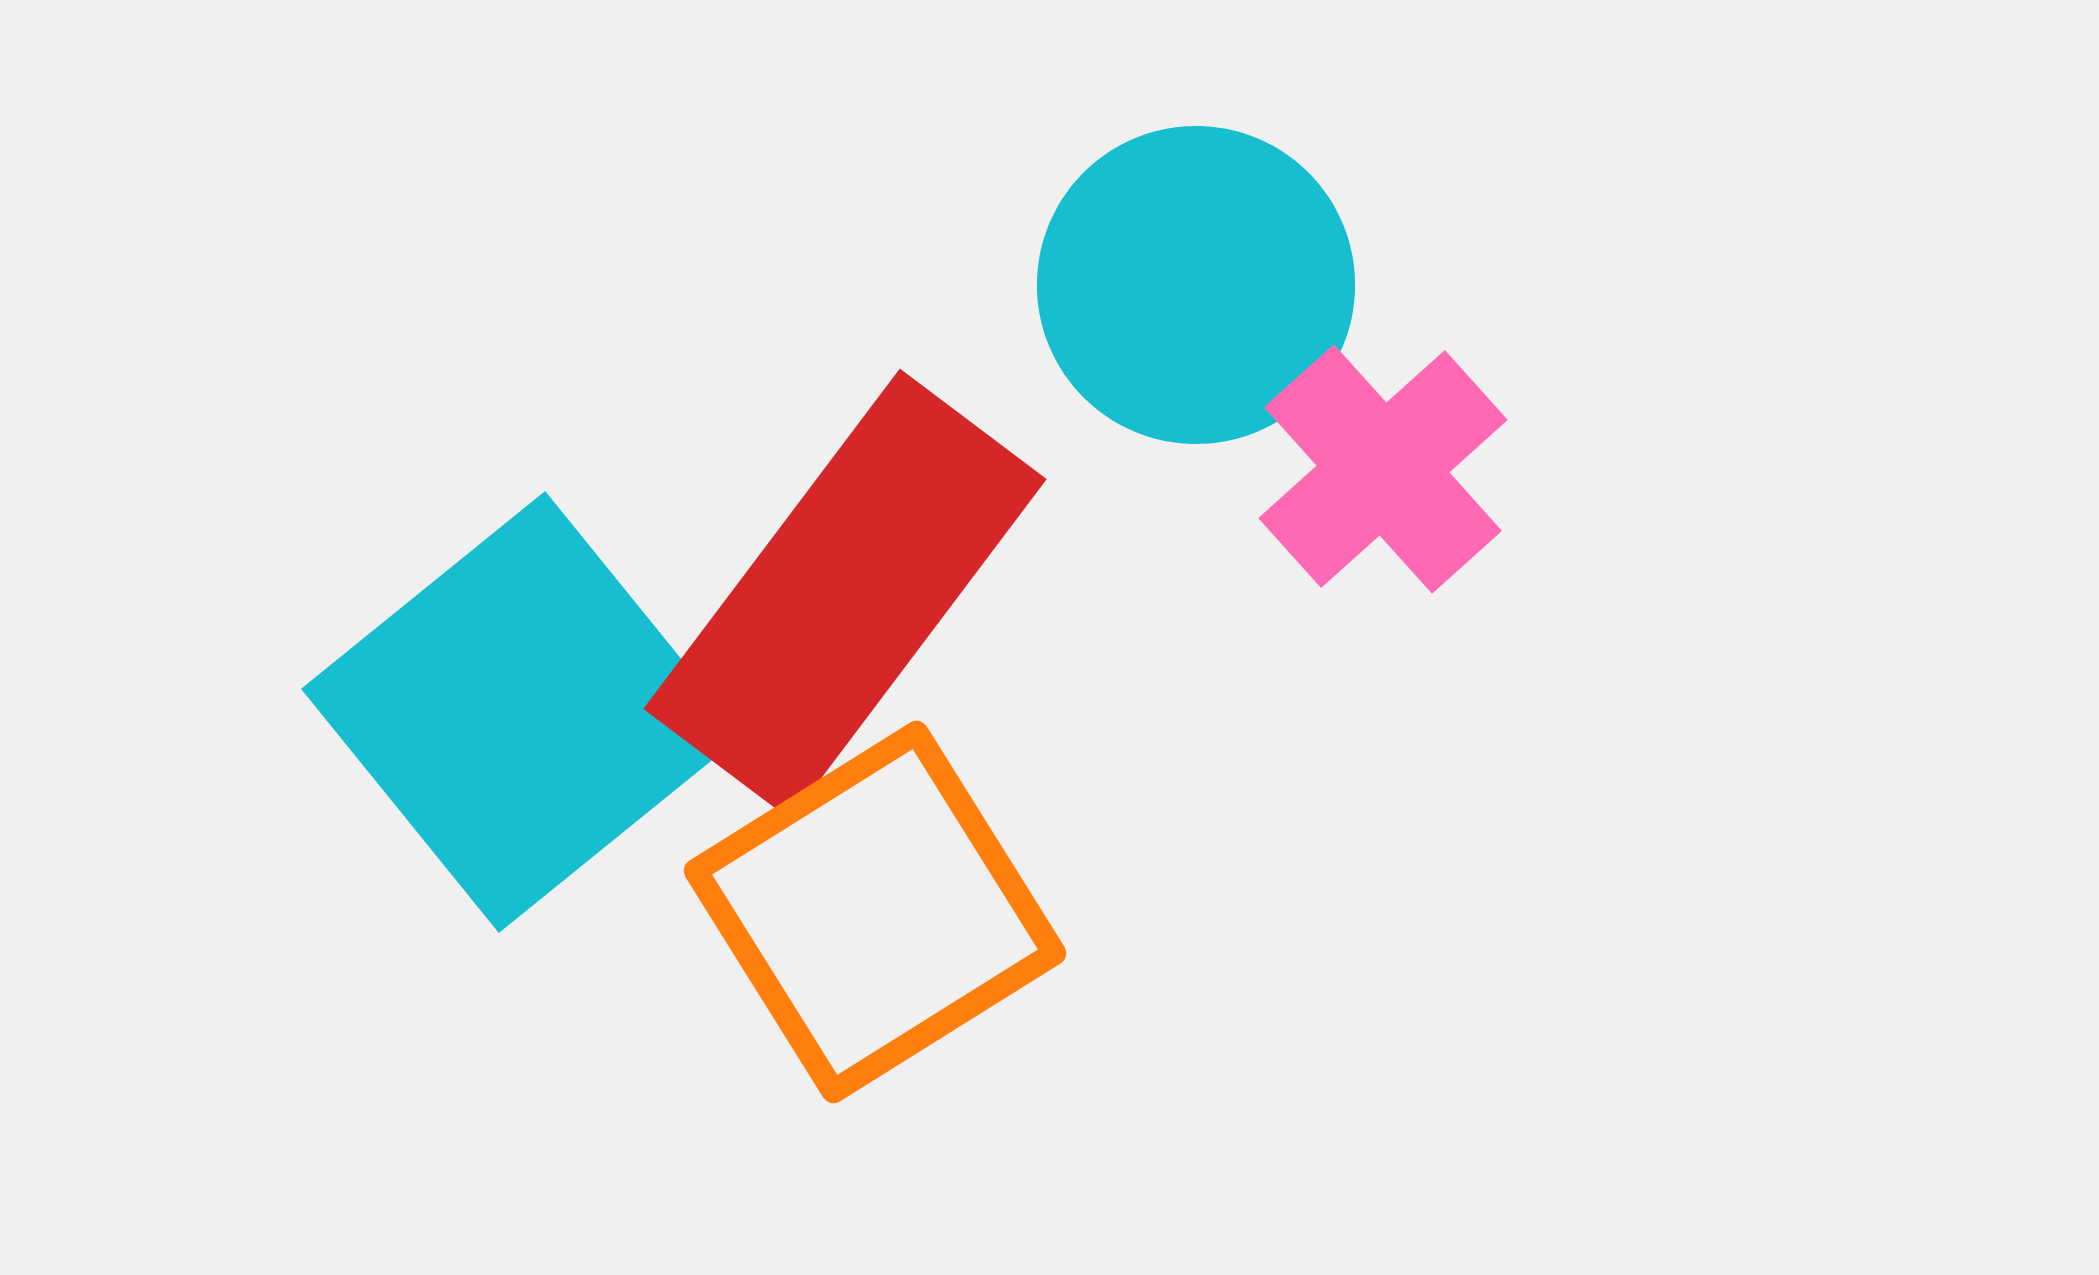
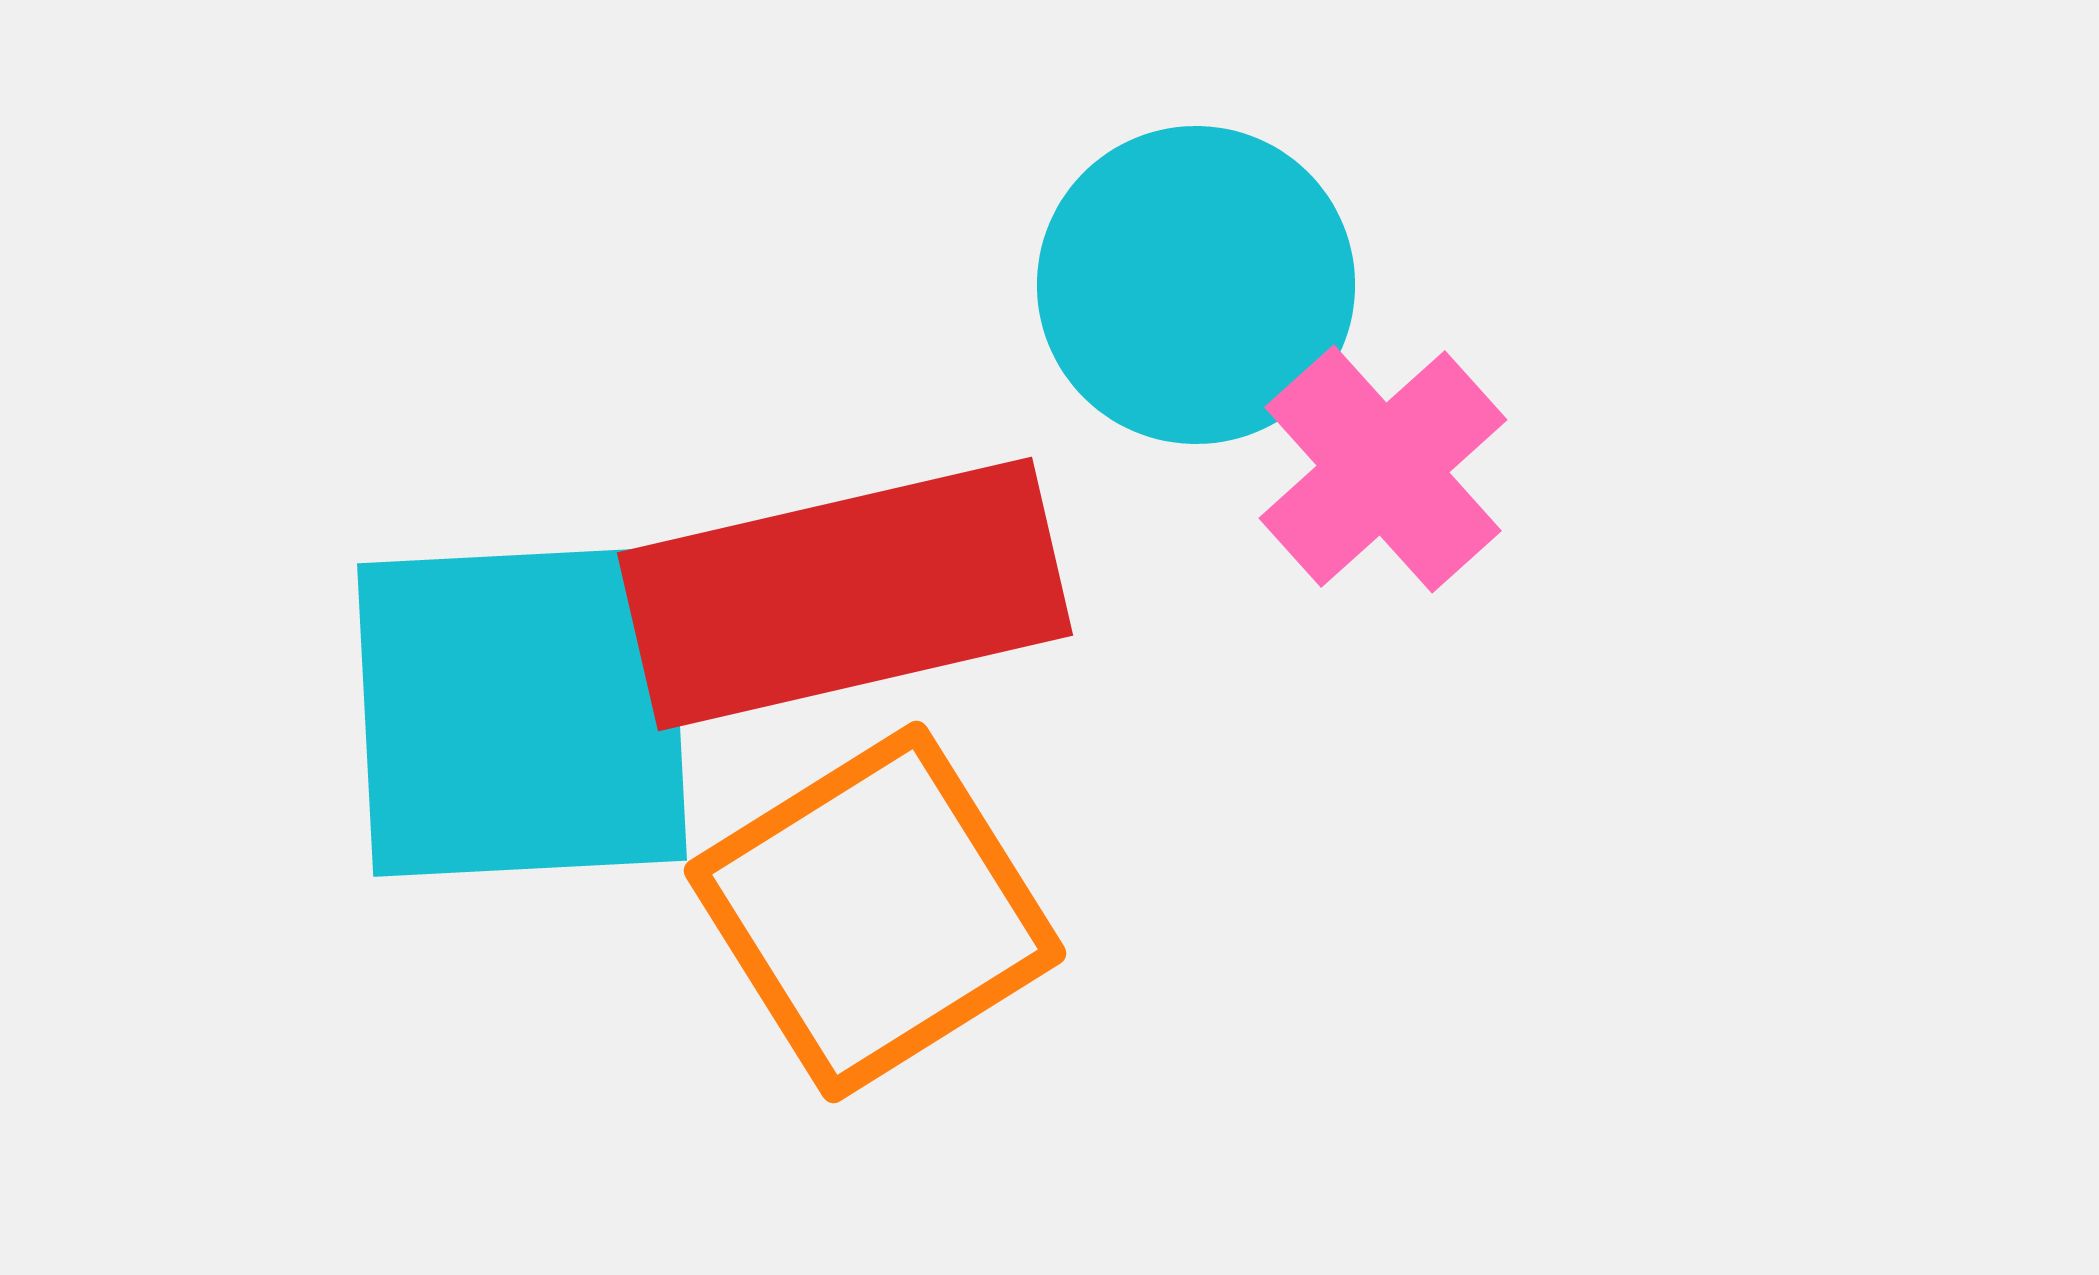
red rectangle: rotated 40 degrees clockwise
cyan square: rotated 36 degrees clockwise
